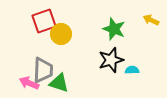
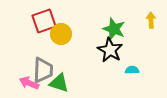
yellow arrow: rotated 63 degrees clockwise
black star: moved 1 px left, 10 px up; rotated 25 degrees counterclockwise
